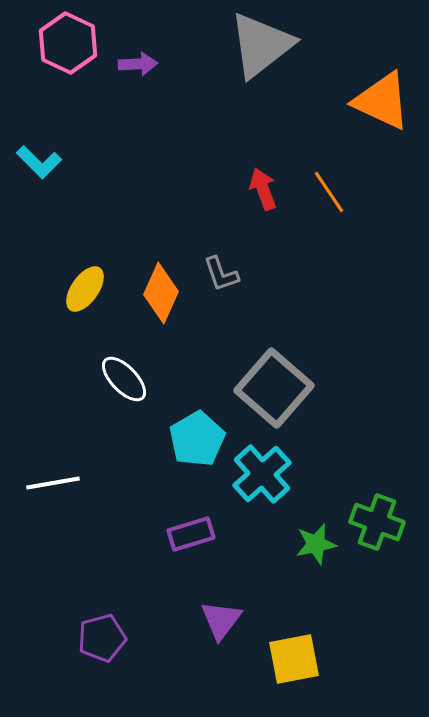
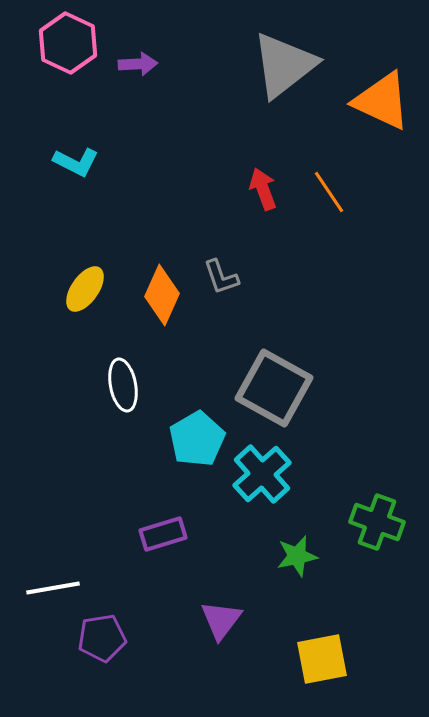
gray triangle: moved 23 px right, 20 px down
cyan L-shape: moved 37 px right; rotated 18 degrees counterclockwise
gray L-shape: moved 3 px down
orange diamond: moved 1 px right, 2 px down
white ellipse: moved 1 px left, 6 px down; rotated 33 degrees clockwise
gray square: rotated 12 degrees counterclockwise
white line: moved 105 px down
purple rectangle: moved 28 px left
green star: moved 19 px left, 12 px down
purple pentagon: rotated 6 degrees clockwise
yellow square: moved 28 px right
